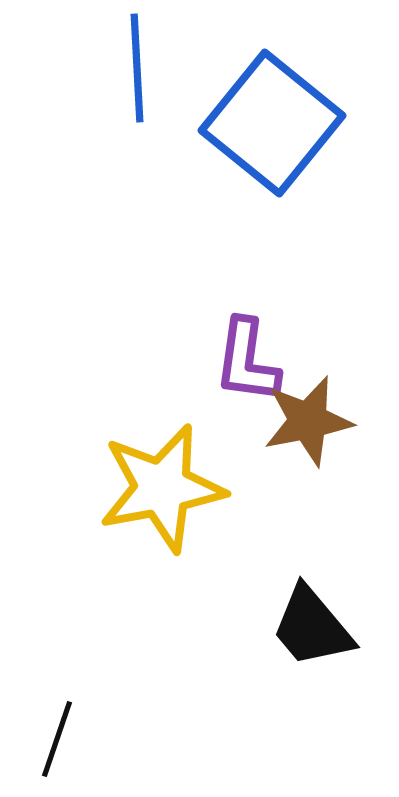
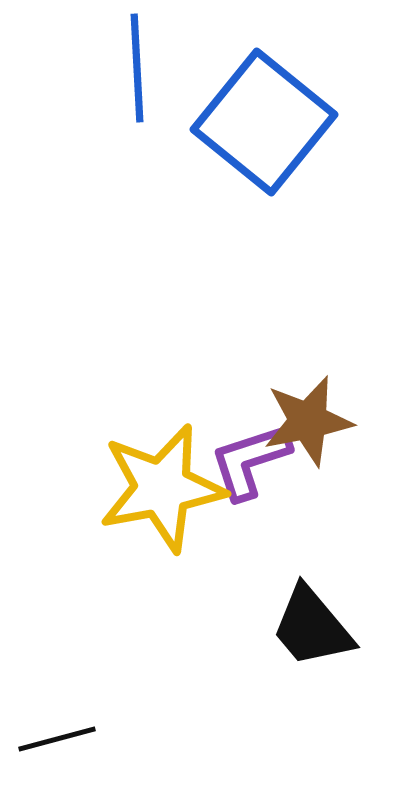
blue square: moved 8 px left, 1 px up
purple L-shape: moved 3 px right, 100 px down; rotated 64 degrees clockwise
black line: rotated 56 degrees clockwise
